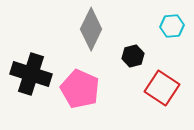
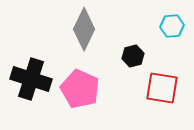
gray diamond: moved 7 px left
black cross: moved 5 px down
red square: rotated 24 degrees counterclockwise
